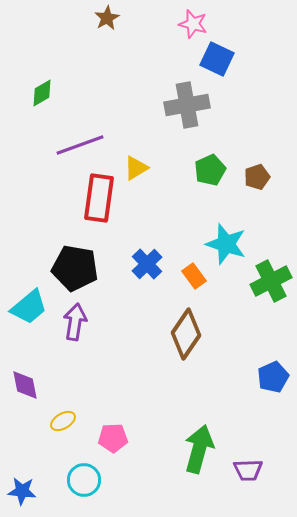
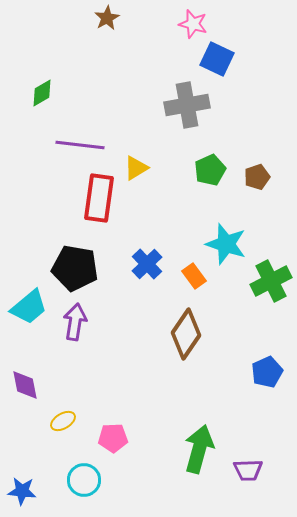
purple line: rotated 27 degrees clockwise
blue pentagon: moved 6 px left, 5 px up
